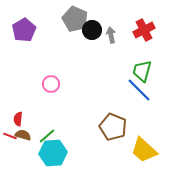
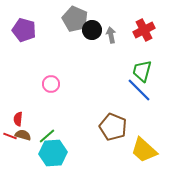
purple pentagon: rotated 25 degrees counterclockwise
